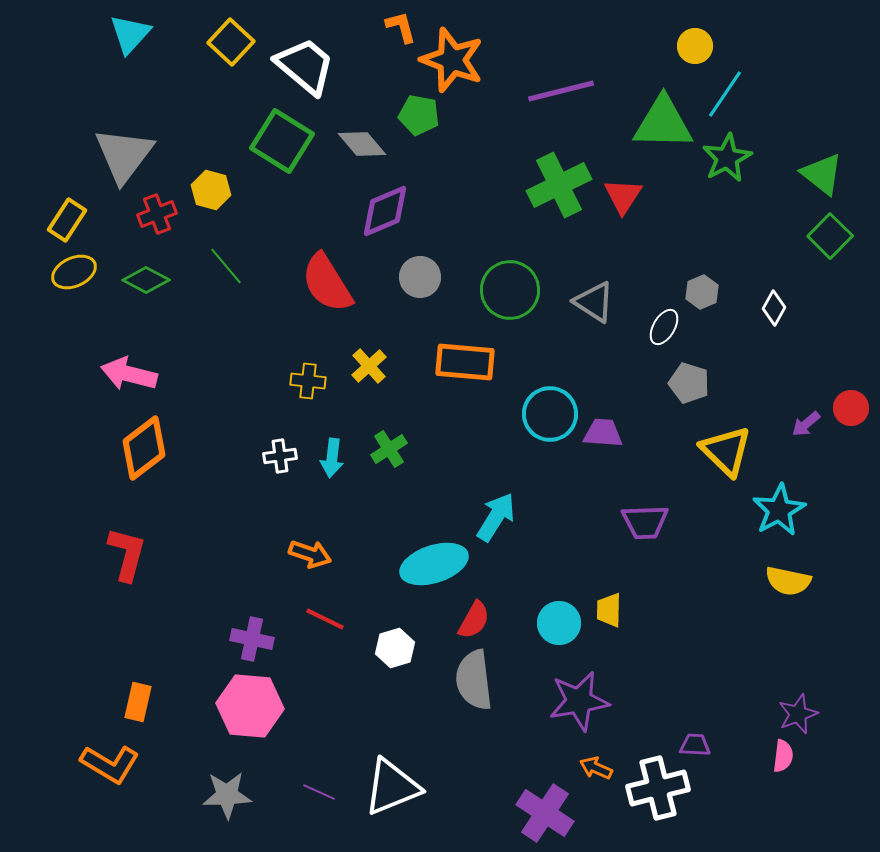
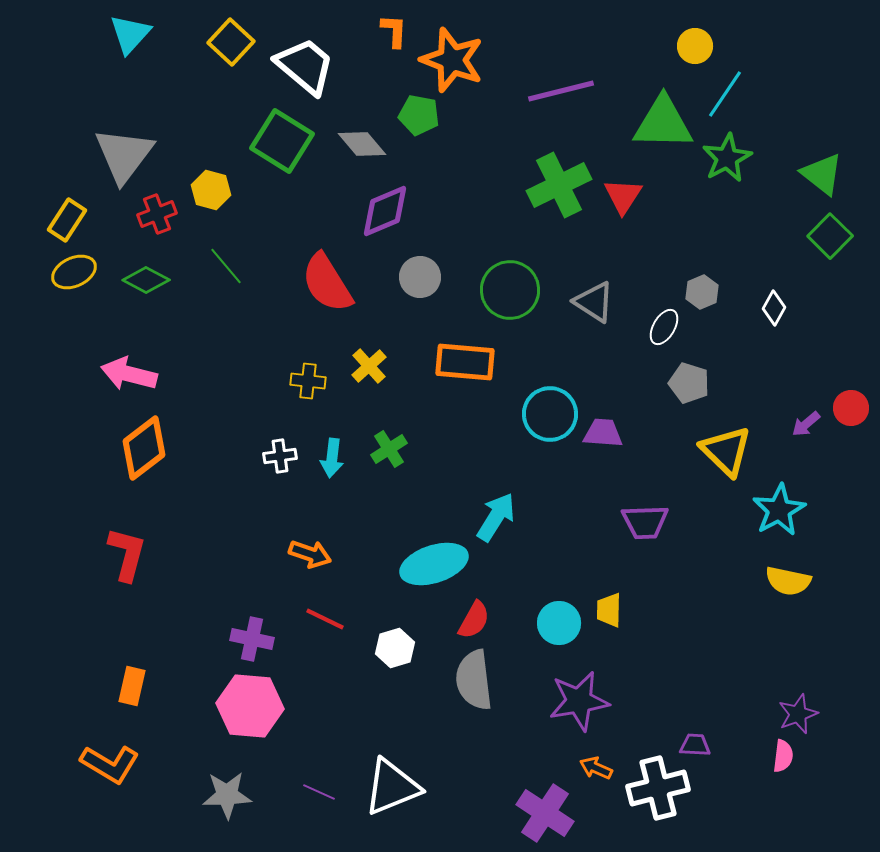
orange L-shape at (401, 27): moved 7 px left, 4 px down; rotated 18 degrees clockwise
orange rectangle at (138, 702): moved 6 px left, 16 px up
